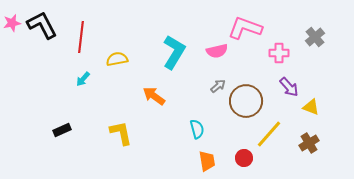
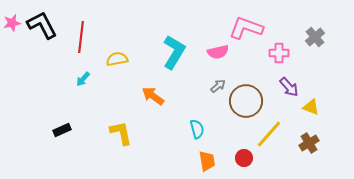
pink L-shape: moved 1 px right
pink semicircle: moved 1 px right, 1 px down
orange arrow: moved 1 px left
